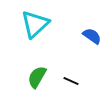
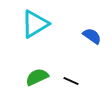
cyan triangle: rotated 12 degrees clockwise
green semicircle: rotated 35 degrees clockwise
